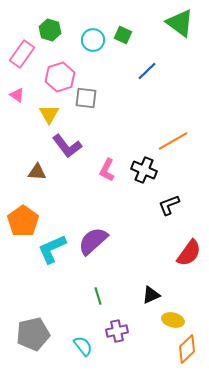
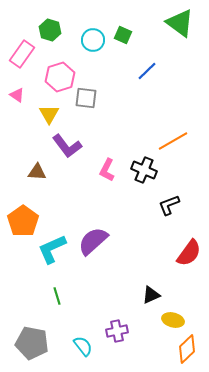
green line: moved 41 px left
gray pentagon: moved 1 px left, 9 px down; rotated 24 degrees clockwise
